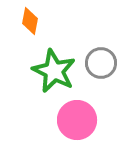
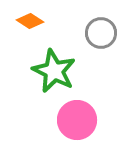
orange diamond: rotated 68 degrees counterclockwise
gray circle: moved 30 px up
